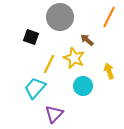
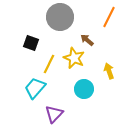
black square: moved 6 px down
cyan circle: moved 1 px right, 3 px down
